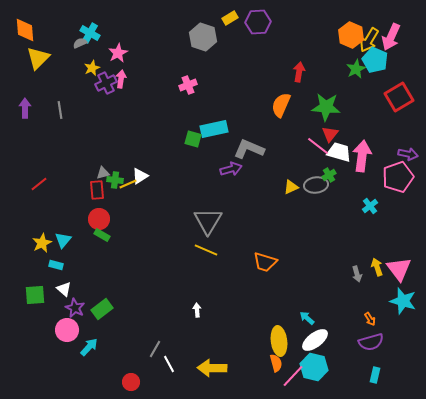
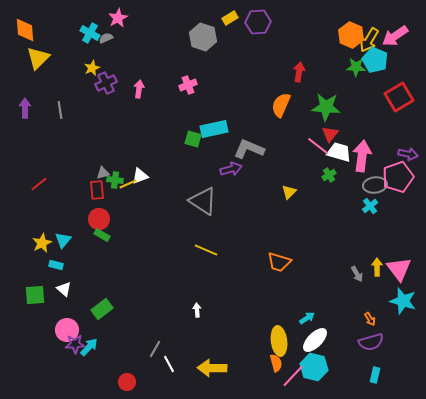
pink arrow at (391, 37): moved 4 px right, 1 px up; rotated 32 degrees clockwise
gray semicircle at (80, 43): moved 26 px right, 5 px up
pink star at (118, 53): moved 35 px up
green star at (356, 69): moved 2 px up; rotated 30 degrees clockwise
pink arrow at (121, 79): moved 18 px right, 10 px down
white triangle at (140, 176): rotated 12 degrees clockwise
gray ellipse at (316, 185): moved 59 px right
yellow triangle at (291, 187): moved 2 px left, 5 px down; rotated 21 degrees counterclockwise
gray triangle at (208, 221): moved 5 px left, 20 px up; rotated 28 degrees counterclockwise
orange trapezoid at (265, 262): moved 14 px right
yellow arrow at (377, 267): rotated 18 degrees clockwise
gray arrow at (357, 274): rotated 14 degrees counterclockwise
purple star at (75, 308): moved 36 px down; rotated 30 degrees counterclockwise
cyan arrow at (307, 318): rotated 105 degrees clockwise
white ellipse at (315, 340): rotated 8 degrees counterclockwise
red circle at (131, 382): moved 4 px left
